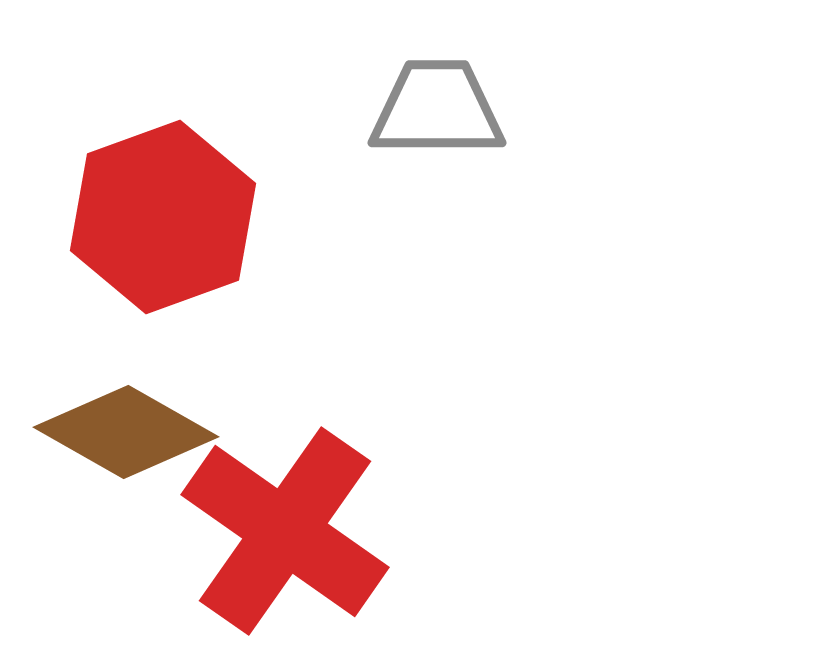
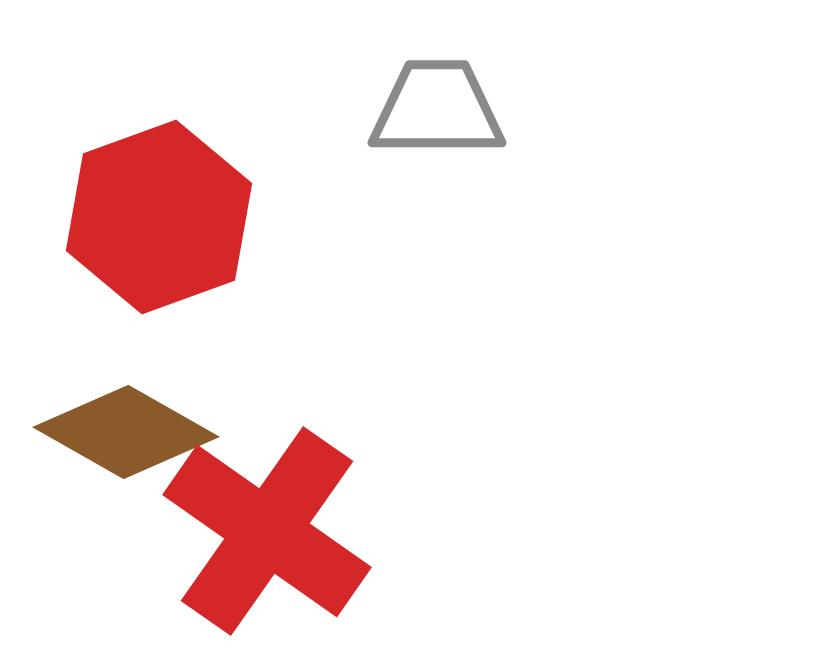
red hexagon: moved 4 px left
red cross: moved 18 px left
